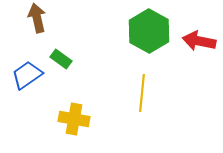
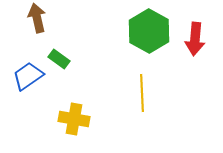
red arrow: moved 4 px left, 2 px up; rotated 96 degrees counterclockwise
green rectangle: moved 2 px left
blue trapezoid: moved 1 px right, 1 px down
yellow line: rotated 9 degrees counterclockwise
